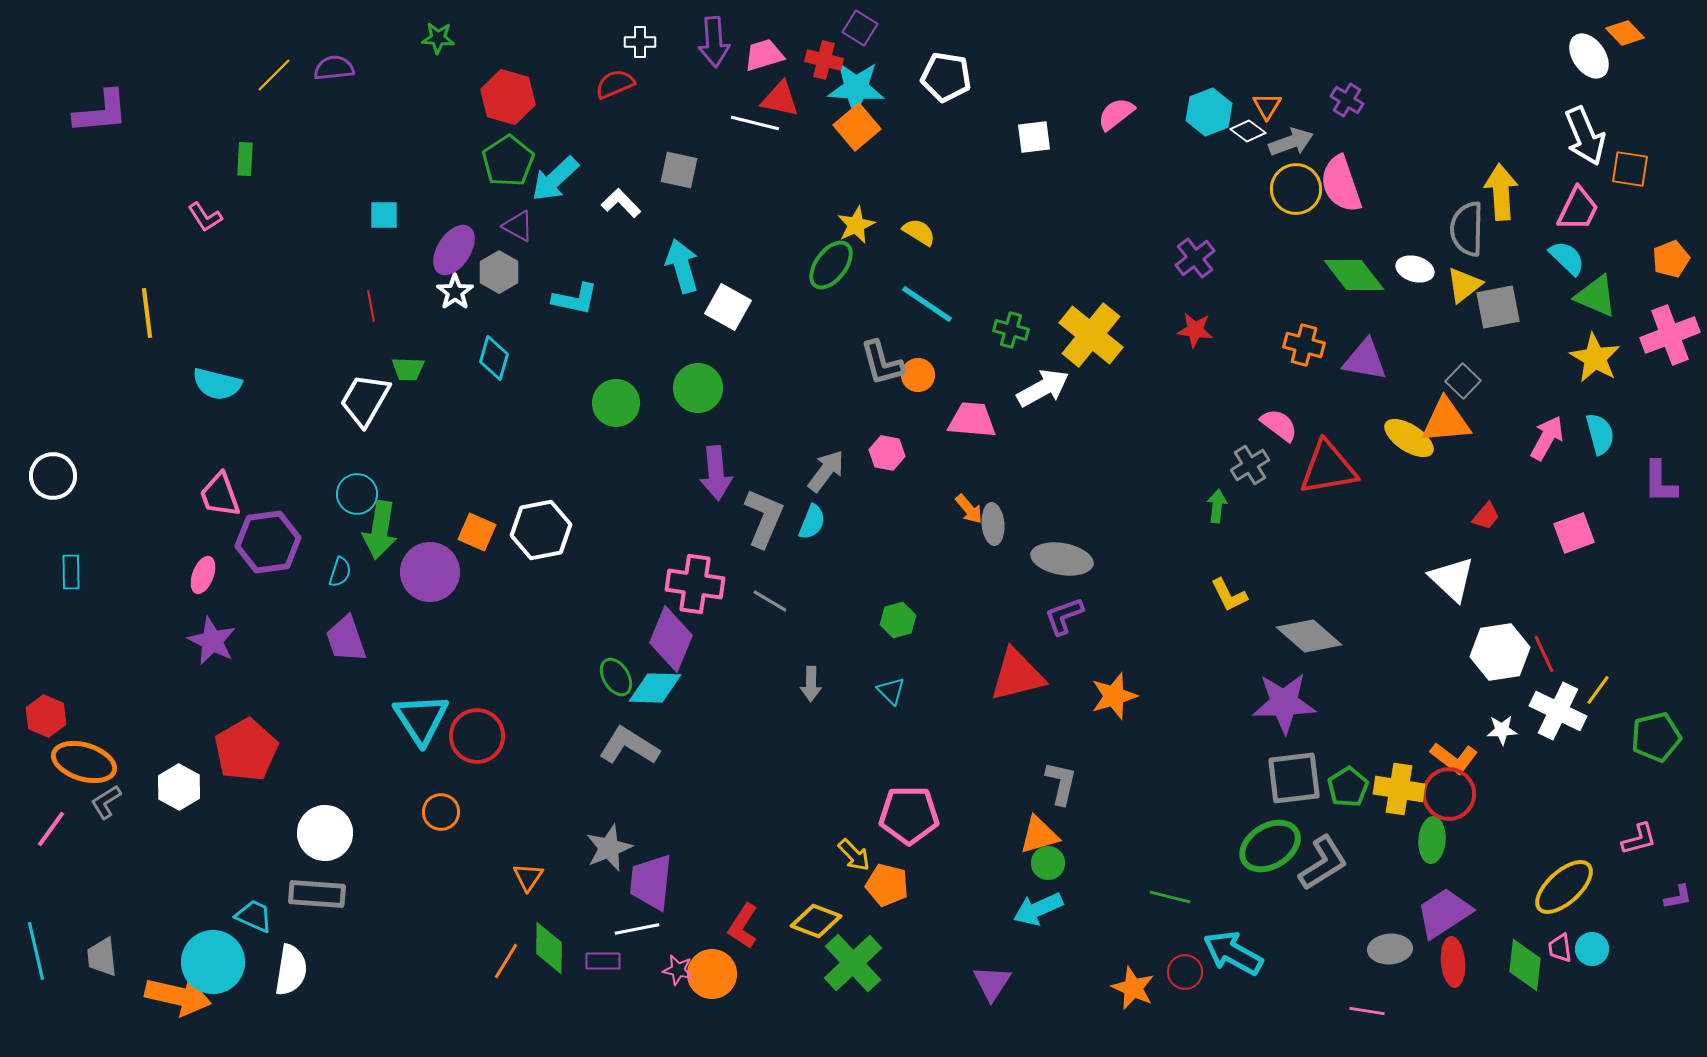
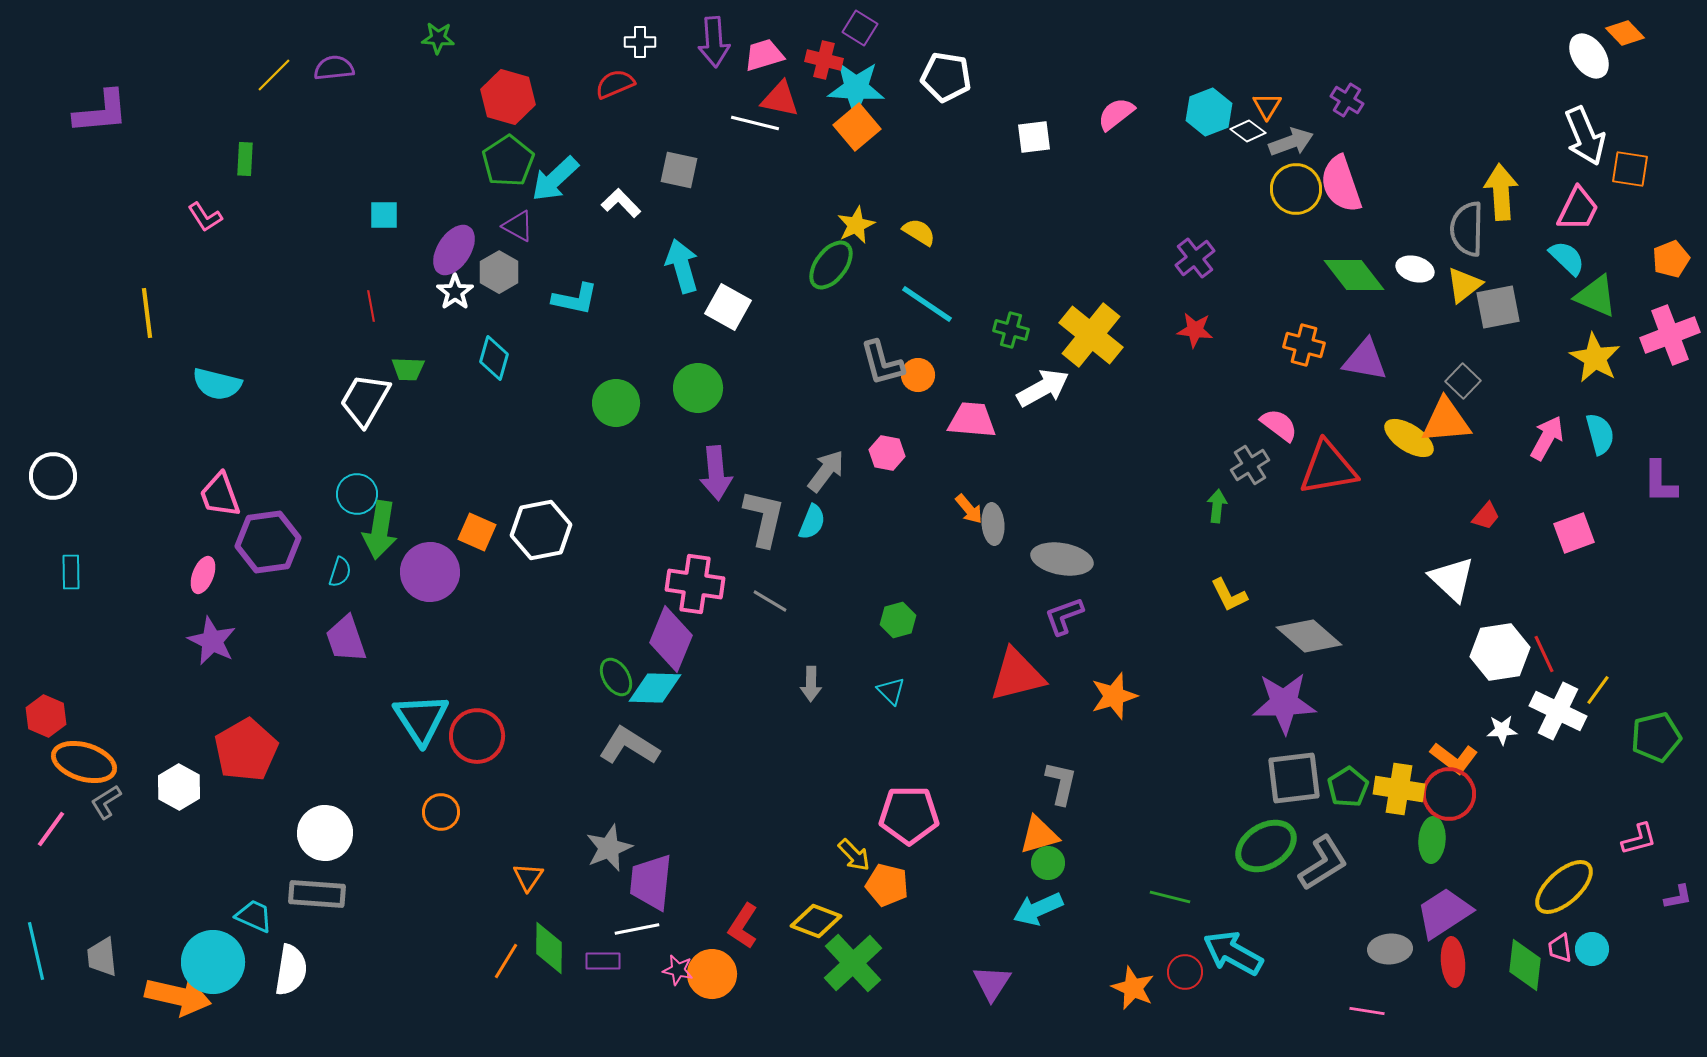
gray L-shape at (764, 518): rotated 10 degrees counterclockwise
green ellipse at (1270, 846): moved 4 px left
